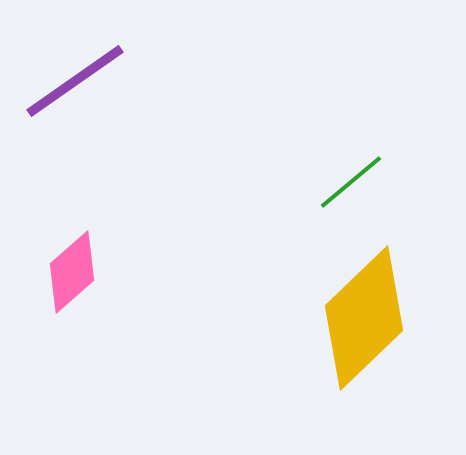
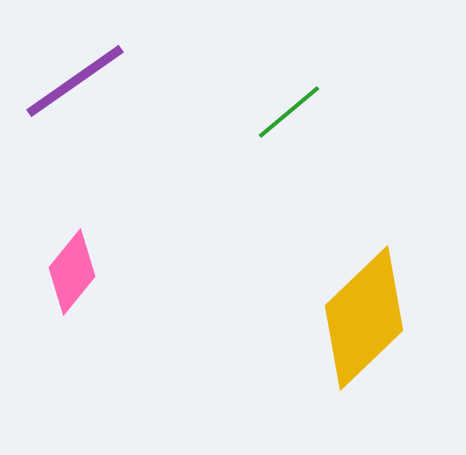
green line: moved 62 px left, 70 px up
pink diamond: rotated 10 degrees counterclockwise
